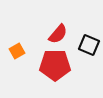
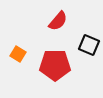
red semicircle: moved 13 px up
orange square: moved 1 px right, 3 px down; rotated 28 degrees counterclockwise
